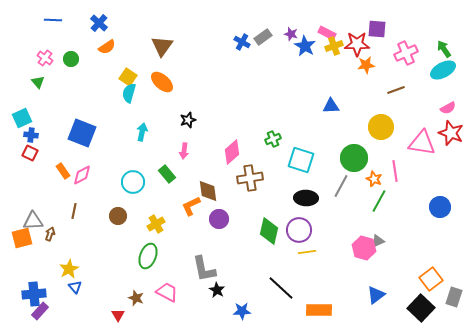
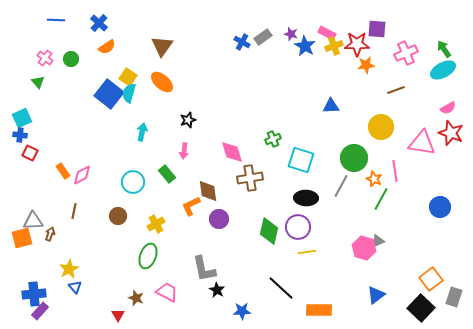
blue line at (53, 20): moved 3 px right
blue square at (82, 133): moved 27 px right, 39 px up; rotated 16 degrees clockwise
blue cross at (31, 135): moved 11 px left
pink diamond at (232, 152): rotated 65 degrees counterclockwise
green line at (379, 201): moved 2 px right, 2 px up
purple circle at (299, 230): moved 1 px left, 3 px up
